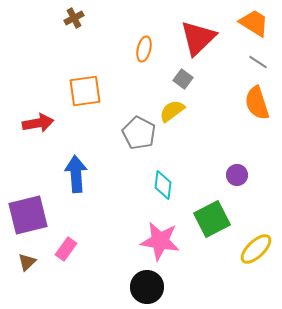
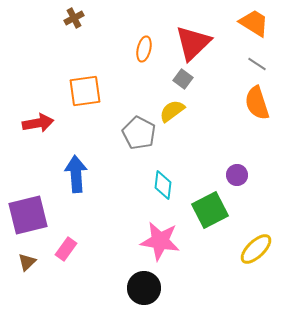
red triangle: moved 5 px left, 5 px down
gray line: moved 1 px left, 2 px down
green square: moved 2 px left, 9 px up
black circle: moved 3 px left, 1 px down
